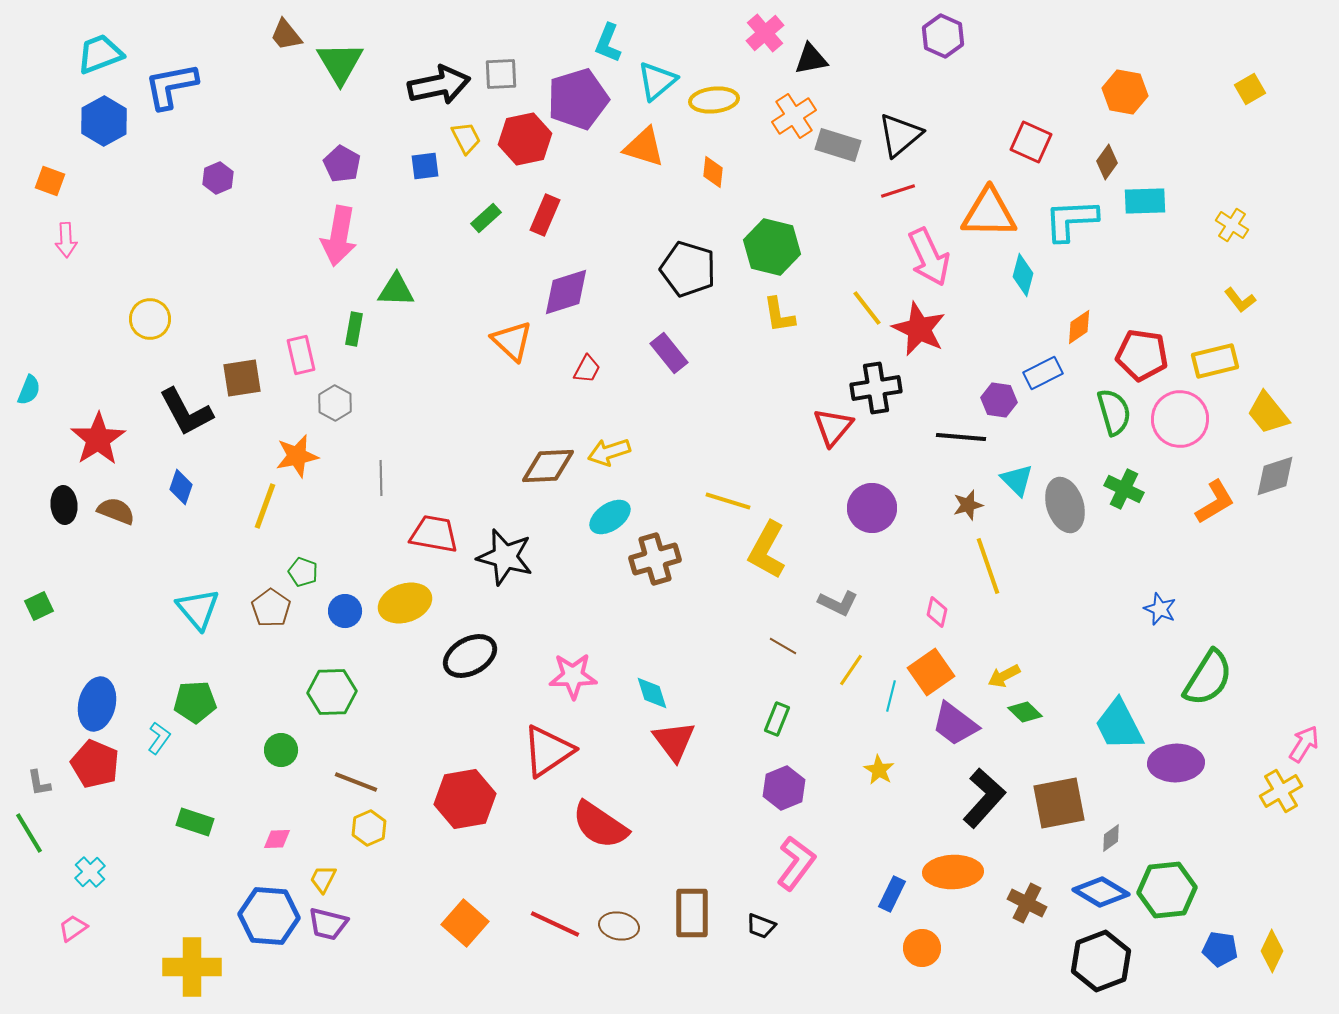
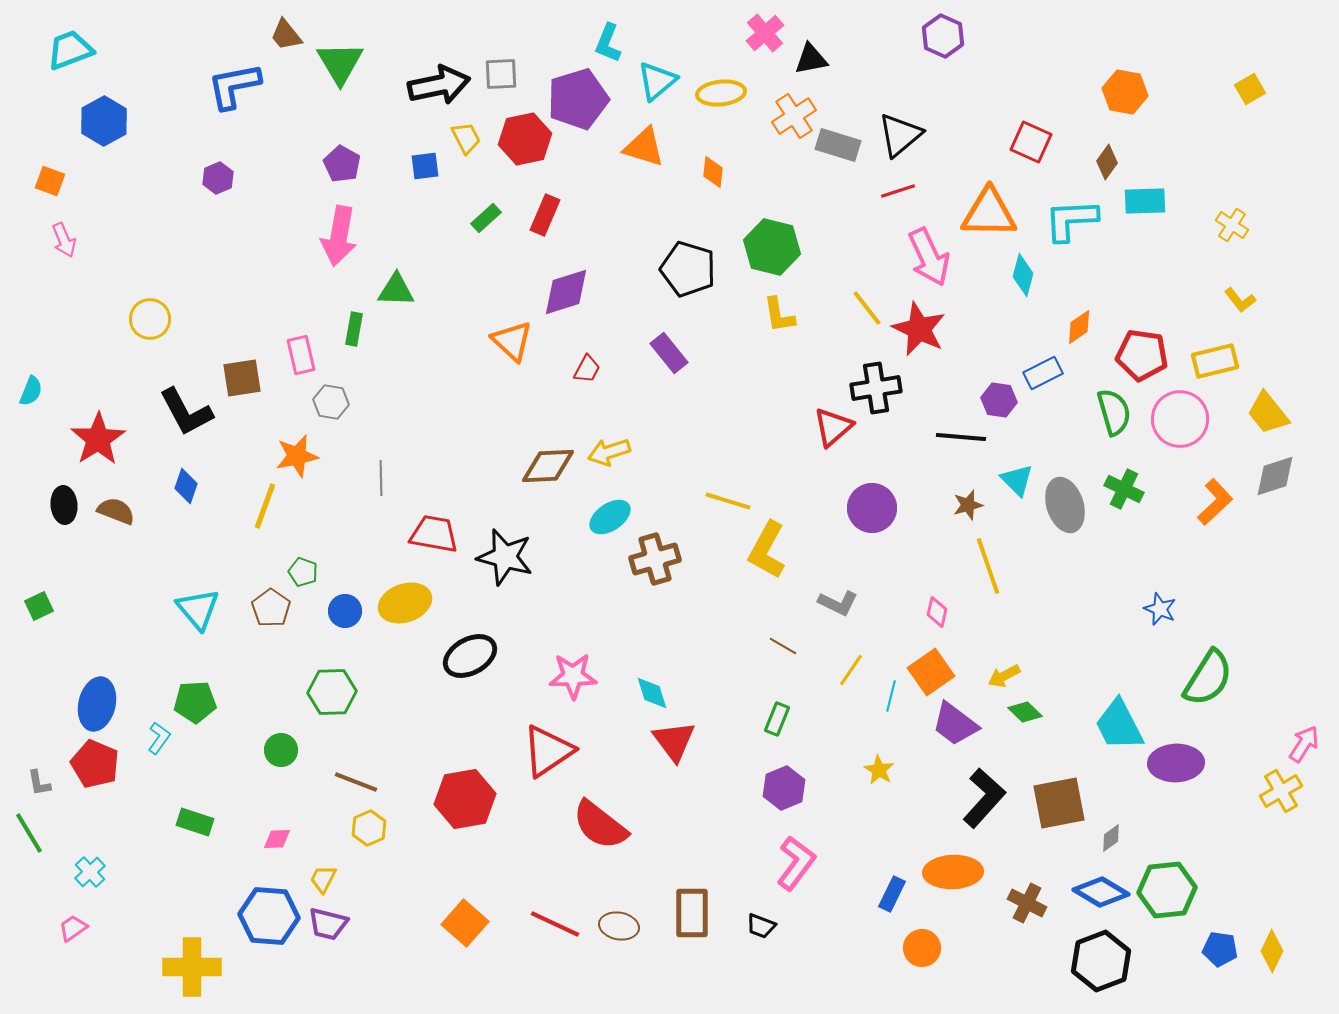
cyan trapezoid at (100, 54): moved 30 px left, 4 px up
blue L-shape at (171, 86): moved 63 px right
yellow ellipse at (714, 100): moved 7 px right, 7 px up
pink arrow at (66, 240): moved 2 px left; rotated 20 degrees counterclockwise
cyan semicircle at (29, 390): moved 2 px right, 1 px down
gray hexagon at (335, 403): moved 4 px left, 1 px up; rotated 20 degrees counterclockwise
red triangle at (833, 427): rotated 9 degrees clockwise
blue diamond at (181, 487): moved 5 px right, 1 px up
orange L-shape at (1215, 502): rotated 12 degrees counterclockwise
red semicircle at (600, 825): rotated 4 degrees clockwise
